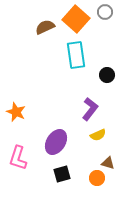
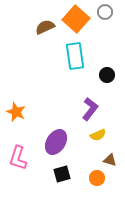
cyan rectangle: moved 1 px left, 1 px down
brown triangle: moved 2 px right, 3 px up
